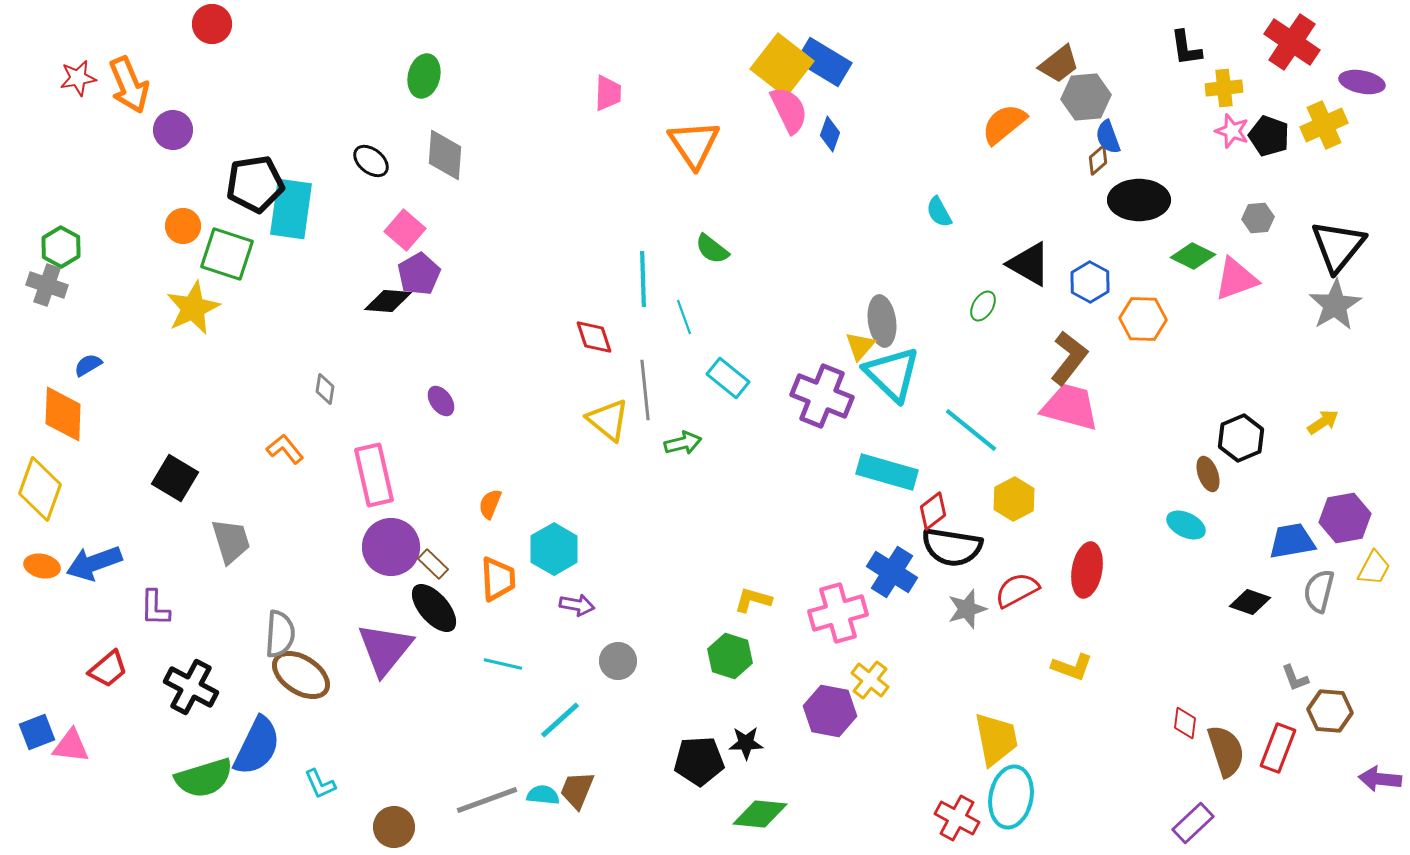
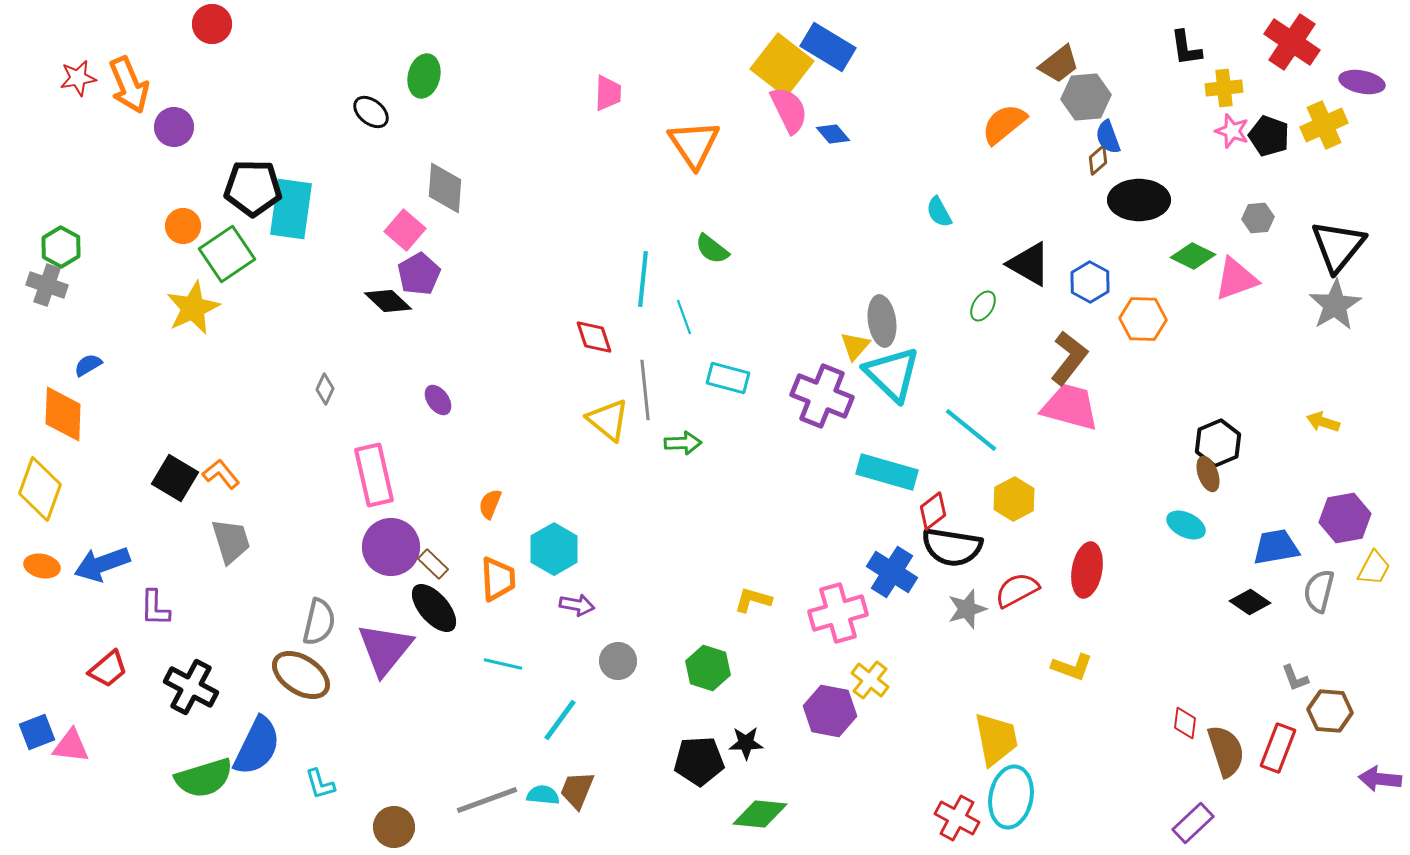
blue rectangle at (824, 62): moved 4 px right, 15 px up
purple circle at (173, 130): moved 1 px right, 3 px up
blue diamond at (830, 134): moved 3 px right; rotated 60 degrees counterclockwise
gray diamond at (445, 155): moved 33 px down
black ellipse at (371, 161): moved 49 px up
black pentagon at (255, 184): moved 2 px left, 4 px down; rotated 10 degrees clockwise
green square at (227, 254): rotated 38 degrees clockwise
cyan line at (643, 279): rotated 8 degrees clockwise
black diamond at (388, 301): rotated 39 degrees clockwise
yellow triangle at (860, 346): moved 5 px left
cyan rectangle at (728, 378): rotated 24 degrees counterclockwise
gray diamond at (325, 389): rotated 16 degrees clockwise
purple ellipse at (441, 401): moved 3 px left, 1 px up
yellow arrow at (1323, 422): rotated 128 degrees counterclockwise
black hexagon at (1241, 438): moved 23 px left, 5 px down
green arrow at (683, 443): rotated 12 degrees clockwise
orange L-shape at (285, 449): moved 64 px left, 25 px down
blue trapezoid at (1292, 541): moved 16 px left, 6 px down
blue arrow at (94, 563): moved 8 px right, 1 px down
black diamond at (1250, 602): rotated 15 degrees clockwise
gray semicircle at (280, 634): moved 39 px right, 12 px up; rotated 9 degrees clockwise
green hexagon at (730, 656): moved 22 px left, 12 px down
cyan line at (560, 720): rotated 12 degrees counterclockwise
cyan L-shape at (320, 784): rotated 8 degrees clockwise
